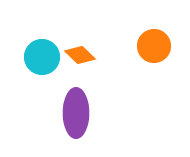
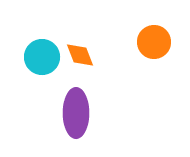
orange circle: moved 4 px up
orange diamond: rotated 24 degrees clockwise
